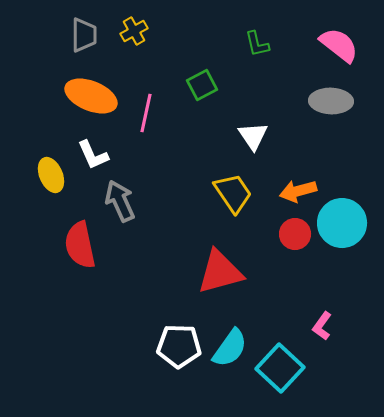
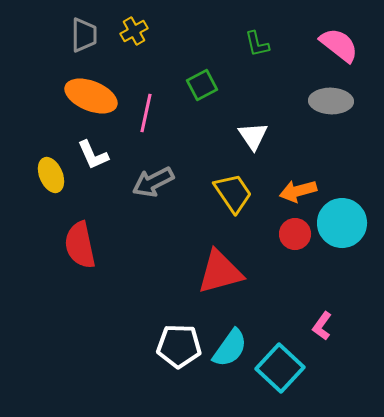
gray arrow: moved 33 px right, 19 px up; rotated 93 degrees counterclockwise
